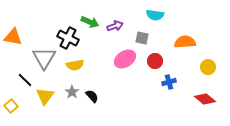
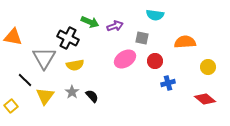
blue cross: moved 1 px left, 1 px down
